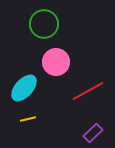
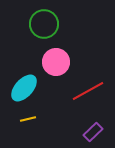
purple rectangle: moved 1 px up
